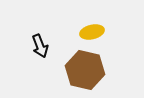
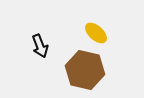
yellow ellipse: moved 4 px right, 1 px down; rotated 55 degrees clockwise
